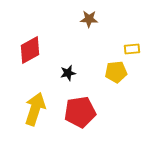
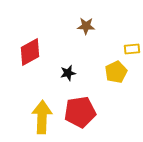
brown star: moved 3 px left, 7 px down
red diamond: moved 2 px down
yellow pentagon: rotated 20 degrees counterclockwise
yellow arrow: moved 7 px right, 8 px down; rotated 16 degrees counterclockwise
